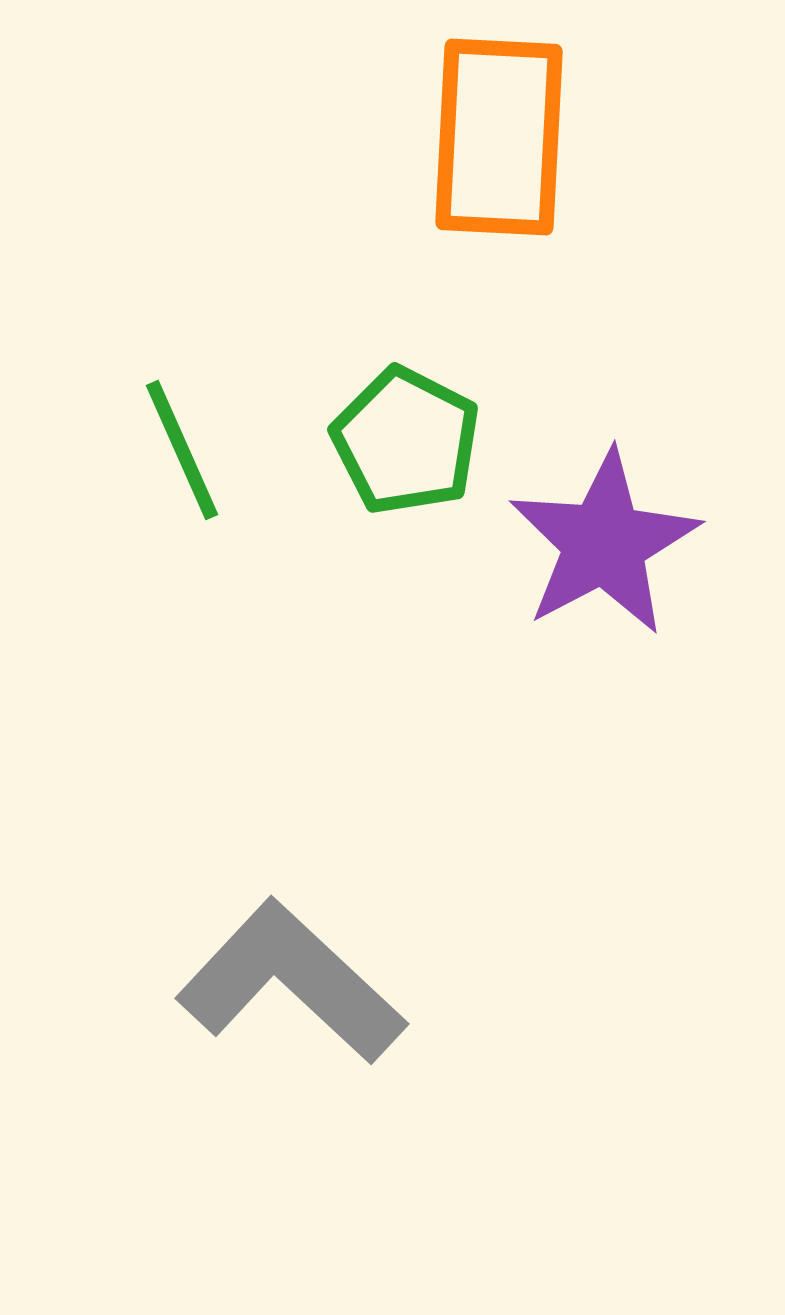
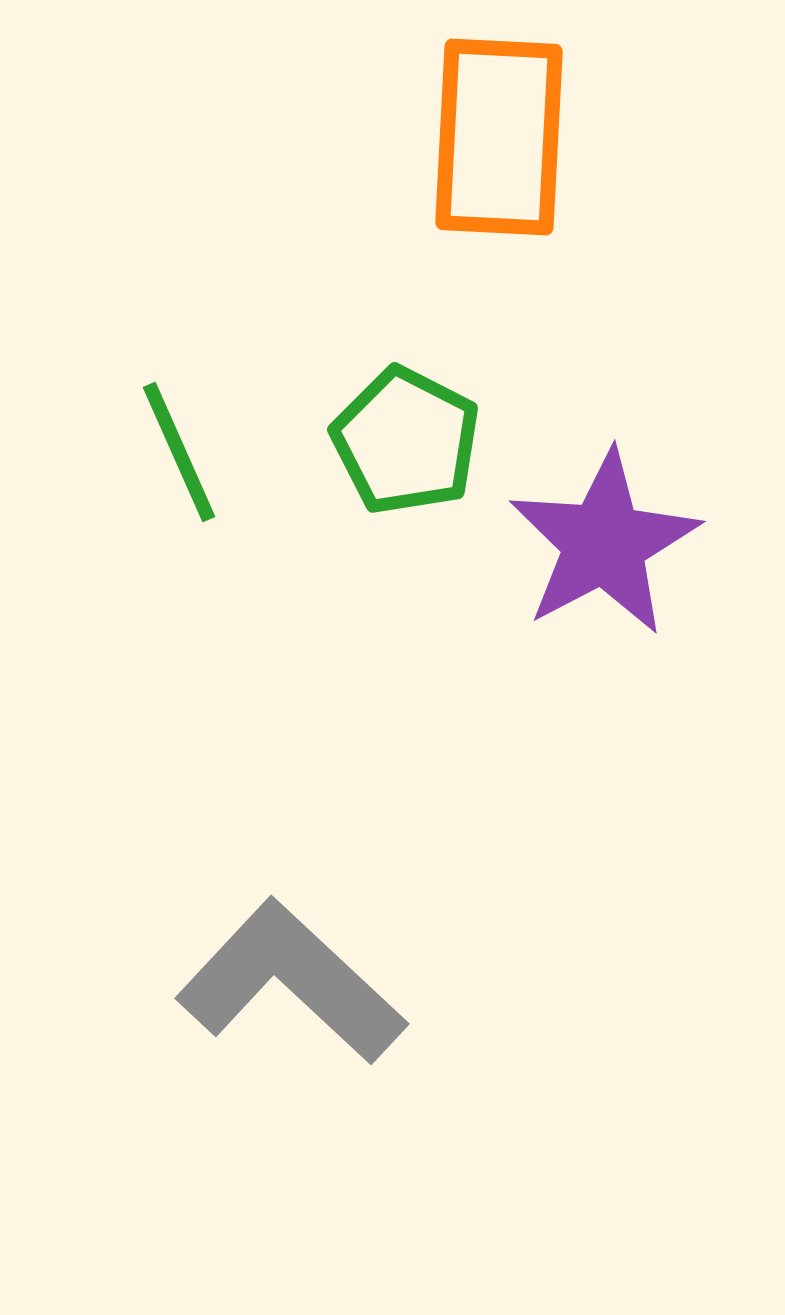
green line: moved 3 px left, 2 px down
